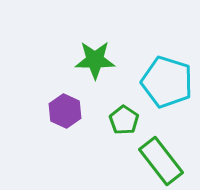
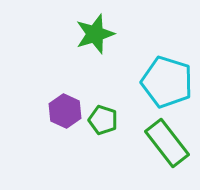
green star: moved 26 px up; rotated 18 degrees counterclockwise
green pentagon: moved 21 px left; rotated 16 degrees counterclockwise
green rectangle: moved 6 px right, 18 px up
